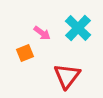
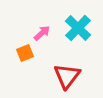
pink arrow: rotated 78 degrees counterclockwise
